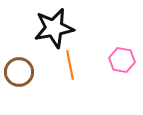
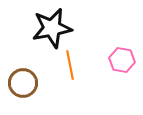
black star: moved 2 px left
brown circle: moved 4 px right, 11 px down
